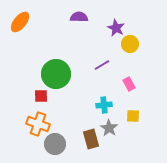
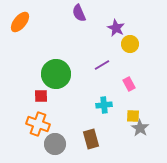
purple semicircle: moved 4 px up; rotated 114 degrees counterclockwise
gray star: moved 31 px right
